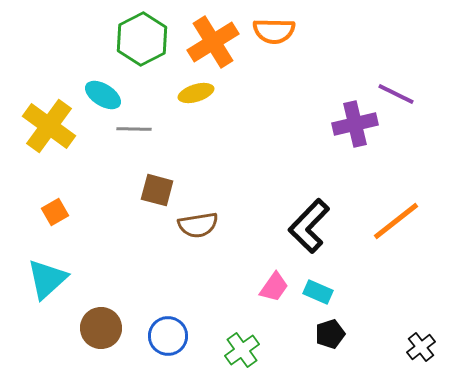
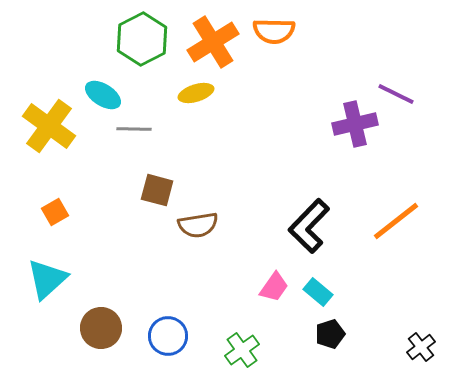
cyan rectangle: rotated 16 degrees clockwise
